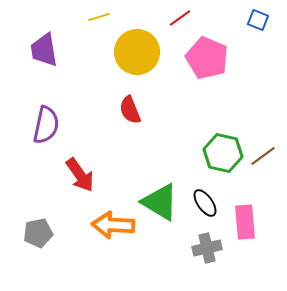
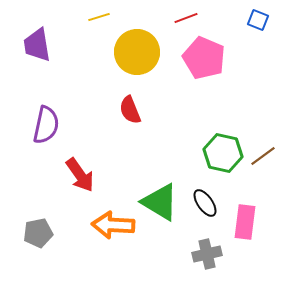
red line: moved 6 px right; rotated 15 degrees clockwise
purple trapezoid: moved 7 px left, 5 px up
pink pentagon: moved 3 px left
pink rectangle: rotated 12 degrees clockwise
gray cross: moved 6 px down
